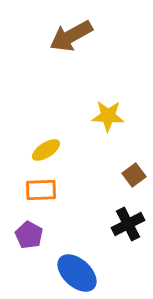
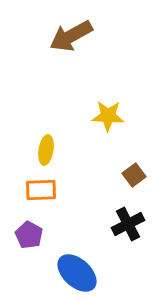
yellow ellipse: rotated 48 degrees counterclockwise
